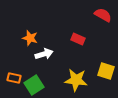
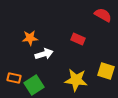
orange star: rotated 21 degrees counterclockwise
